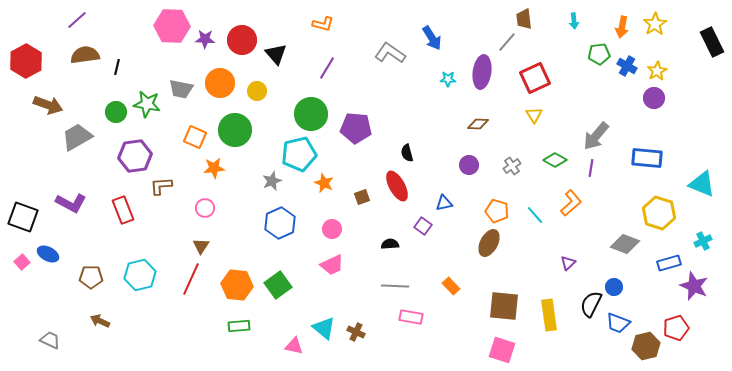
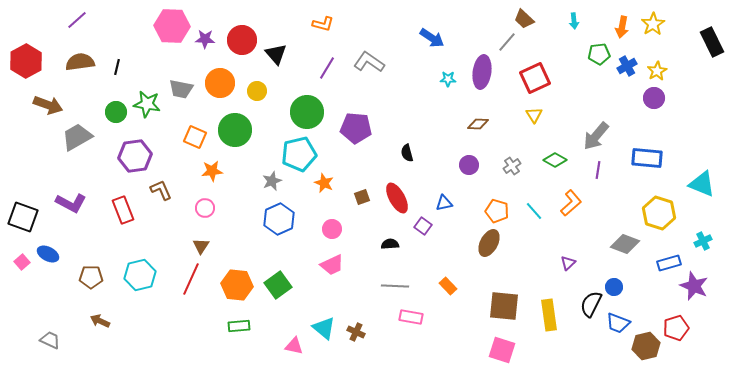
brown trapezoid at (524, 19): rotated 40 degrees counterclockwise
yellow star at (655, 24): moved 2 px left
blue arrow at (432, 38): rotated 25 degrees counterclockwise
gray L-shape at (390, 53): moved 21 px left, 9 px down
brown semicircle at (85, 55): moved 5 px left, 7 px down
blue cross at (627, 66): rotated 30 degrees clockwise
green circle at (311, 114): moved 4 px left, 2 px up
orange star at (214, 168): moved 2 px left, 3 px down
purple line at (591, 168): moved 7 px right, 2 px down
brown L-shape at (161, 186): moved 4 px down; rotated 70 degrees clockwise
red ellipse at (397, 186): moved 12 px down
cyan line at (535, 215): moved 1 px left, 4 px up
blue hexagon at (280, 223): moved 1 px left, 4 px up
orange rectangle at (451, 286): moved 3 px left
